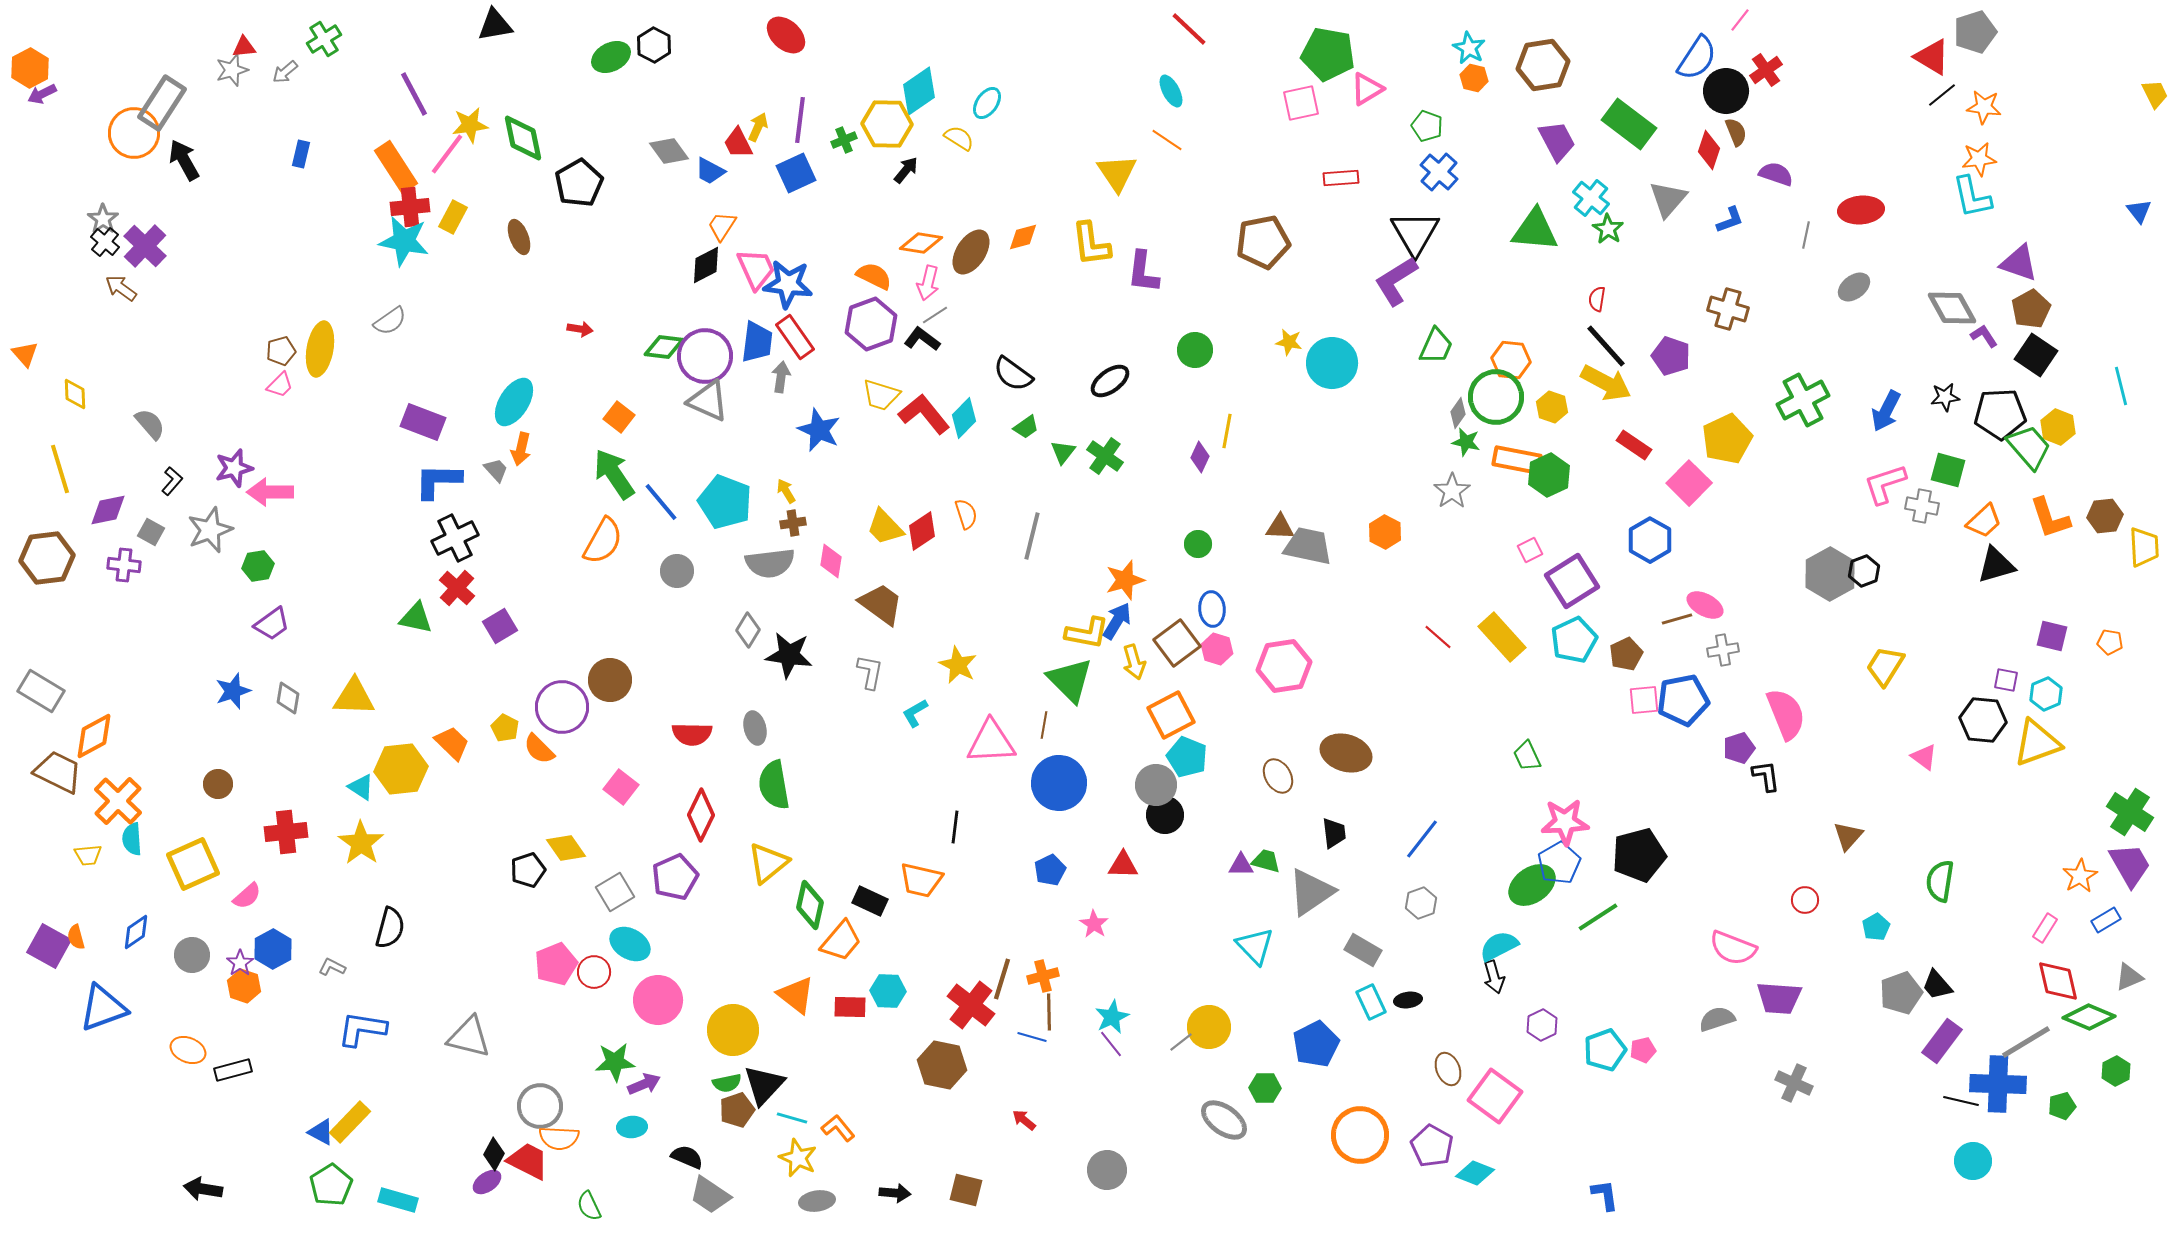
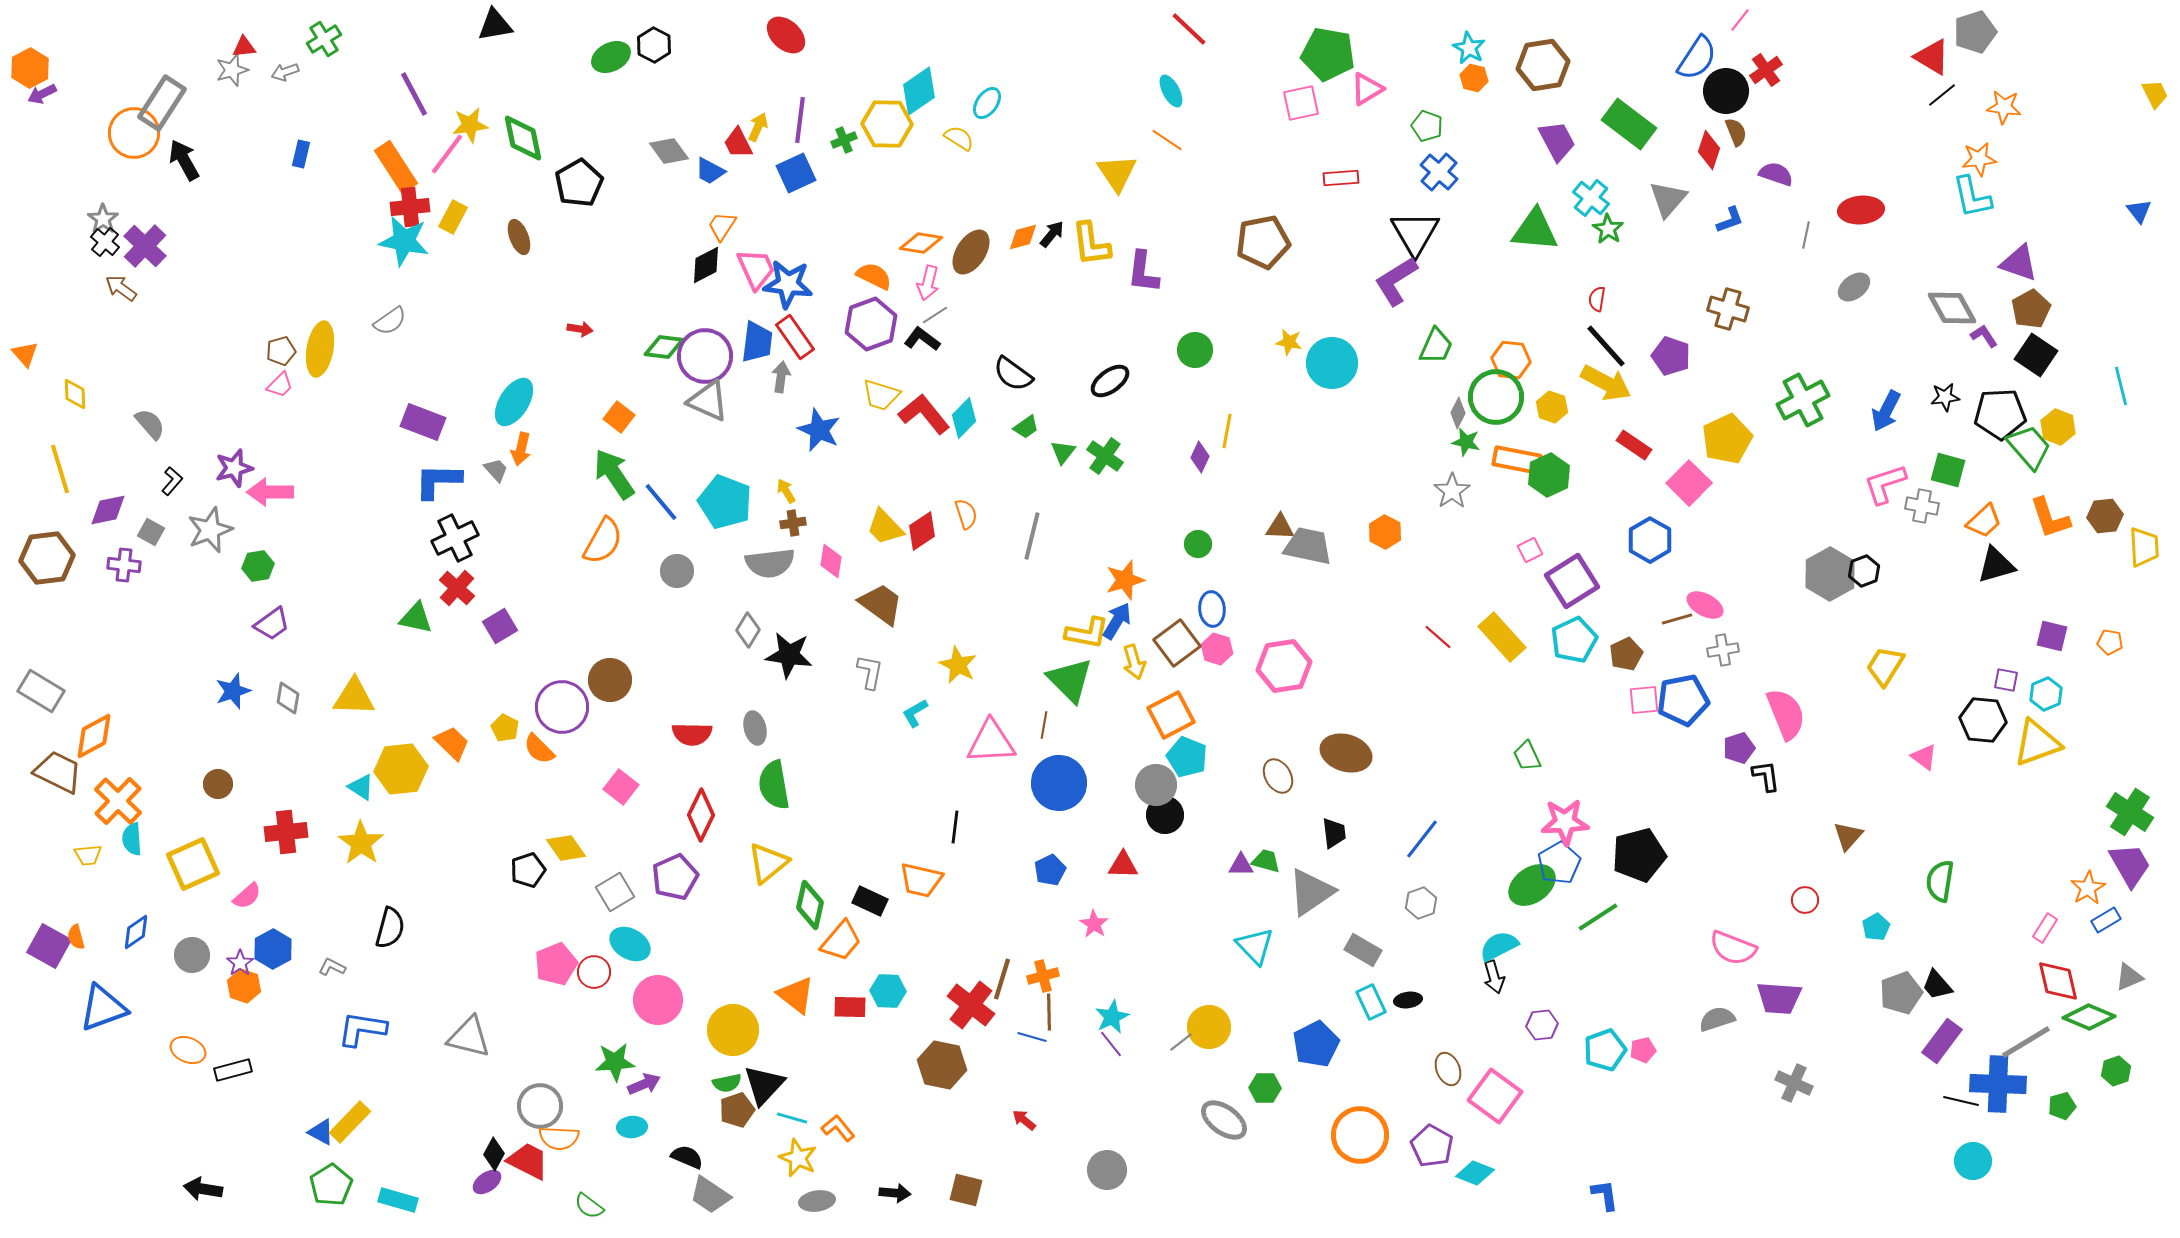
gray arrow at (285, 72): rotated 20 degrees clockwise
orange star at (1984, 107): moved 20 px right
black arrow at (906, 170): moved 146 px right, 64 px down
gray diamond at (1458, 413): rotated 8 degrees counterclockwise
orange star at (2080, 876): moved 8 px right, 12 px down
purple hexagon at (1542, 1025): rotated 20 degrees clockwise
green hexagon at (2116, 1071): rotated 8 degrees clockwise
green semicircle at (589, 1206): rotated 28 degrees counterclockwise
